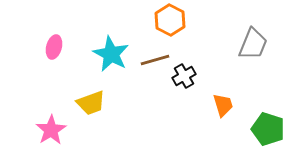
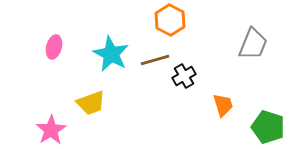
green pentagon: moved 2 px up
